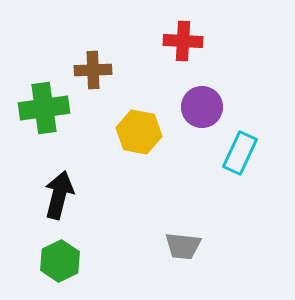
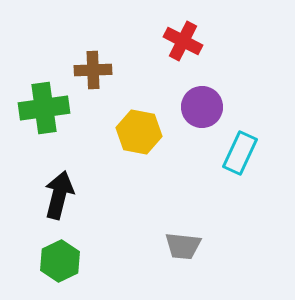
red cross: rotated 24 degrees clockwise
